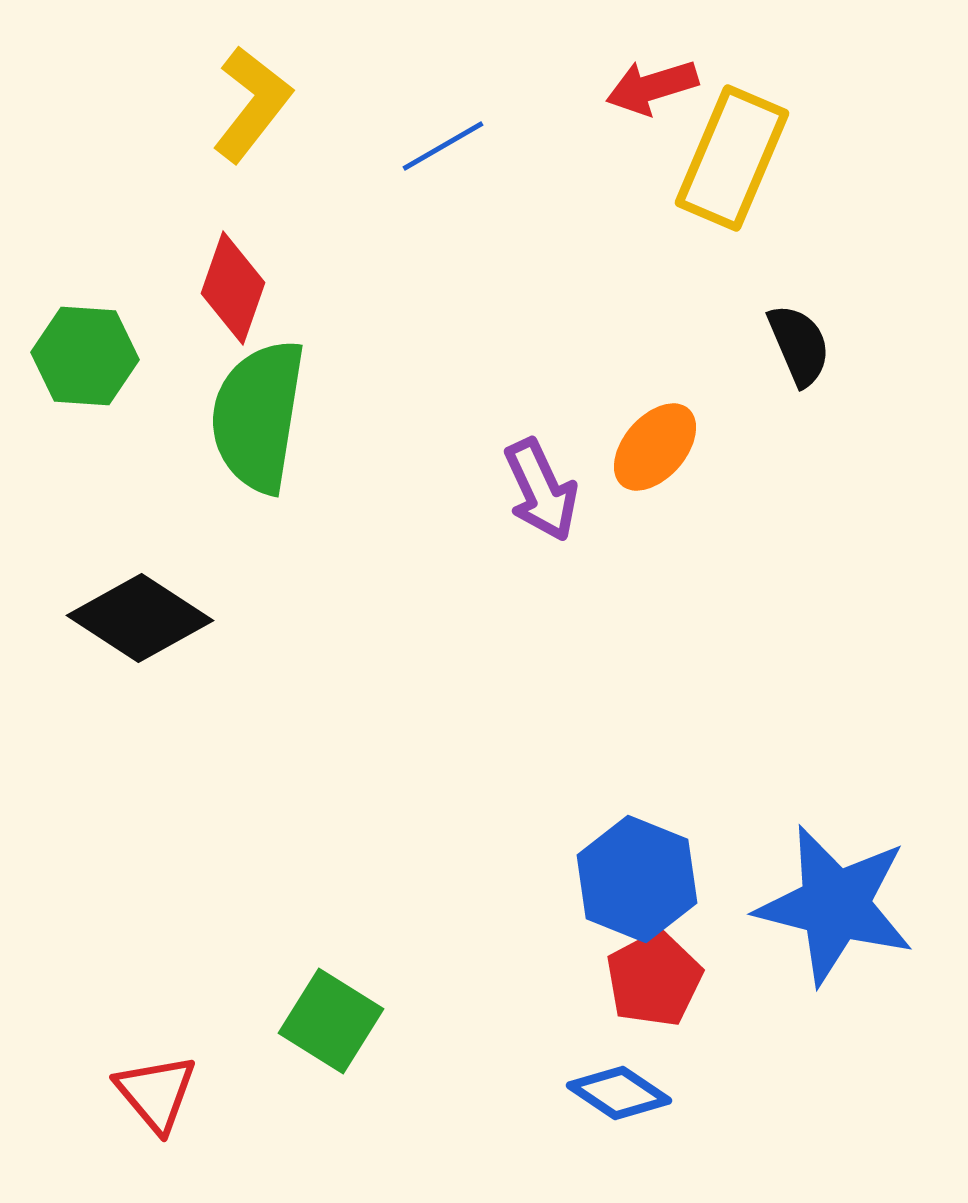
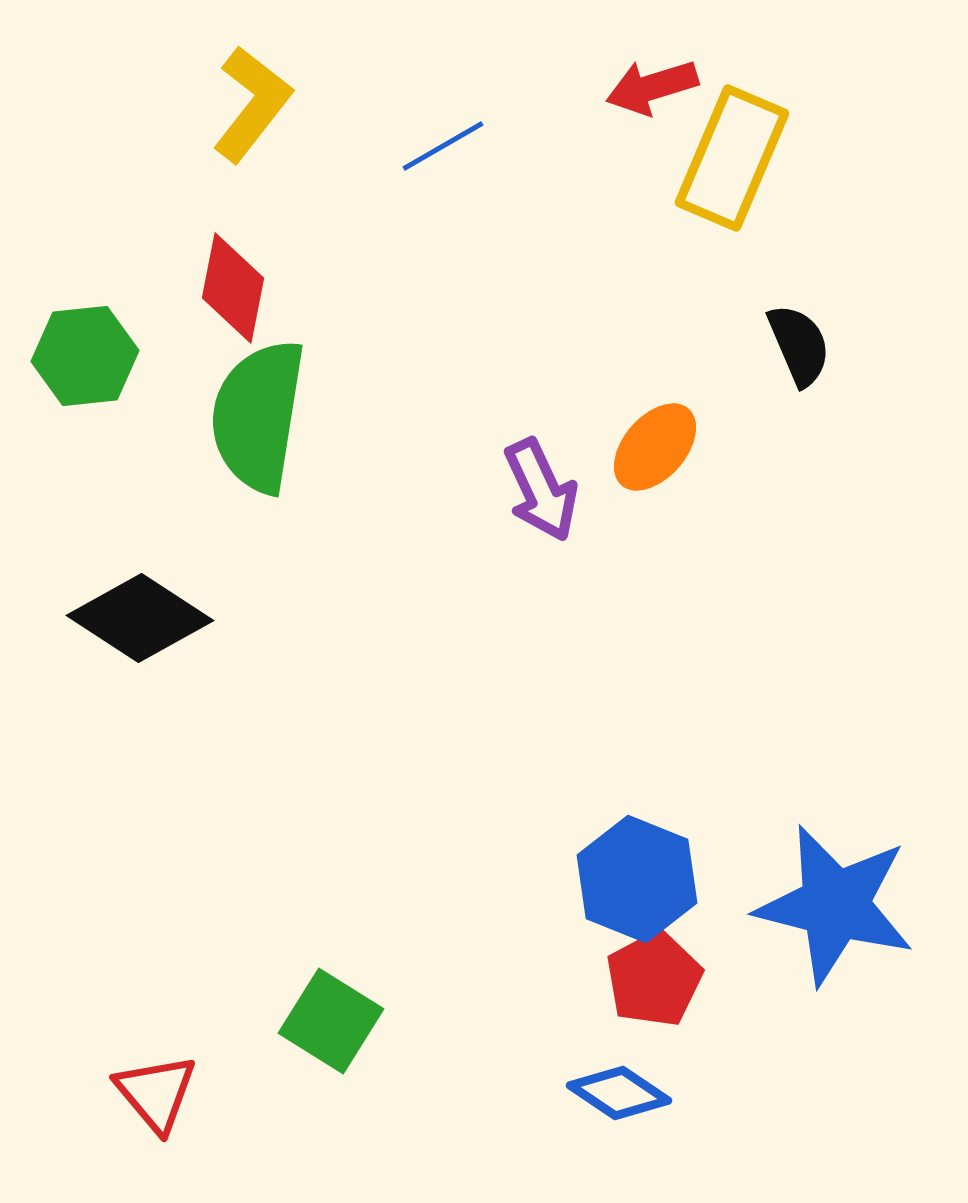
red diamond: rotated 8 degrees counterclockwise
green hexagon: rotated 10 degrees counterclockwise
